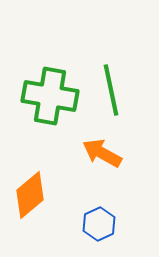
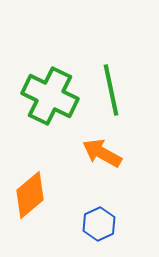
green cross: rotated 16 degrees clockwise
